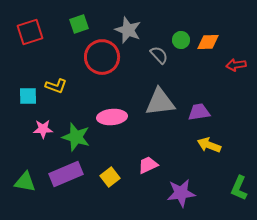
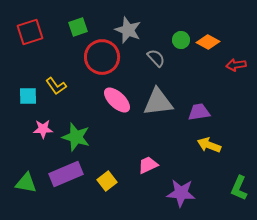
green square: moved 1 px left, 3 px down
orange diamond: rotated 30 degrees clockwise
gray semicircle: moved 3 px left, 3 px down
yellow L-shape: rotated 35 degrees clockwise
gray triangle: moved 2 px left
pink ellipse: moved 5 px right, 17 px up; rotated 48 degrees clockwise
yellow square: moved 3 px left, 4 px down
green triangle: moved 1 px right, 1 px down
purple star: rotated 12 degrees clockwise
